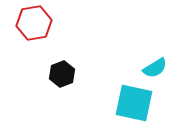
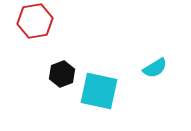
red hexagon: moved 1 px right, 2 px up
cyan square: moved 35 px left, 12 px up
